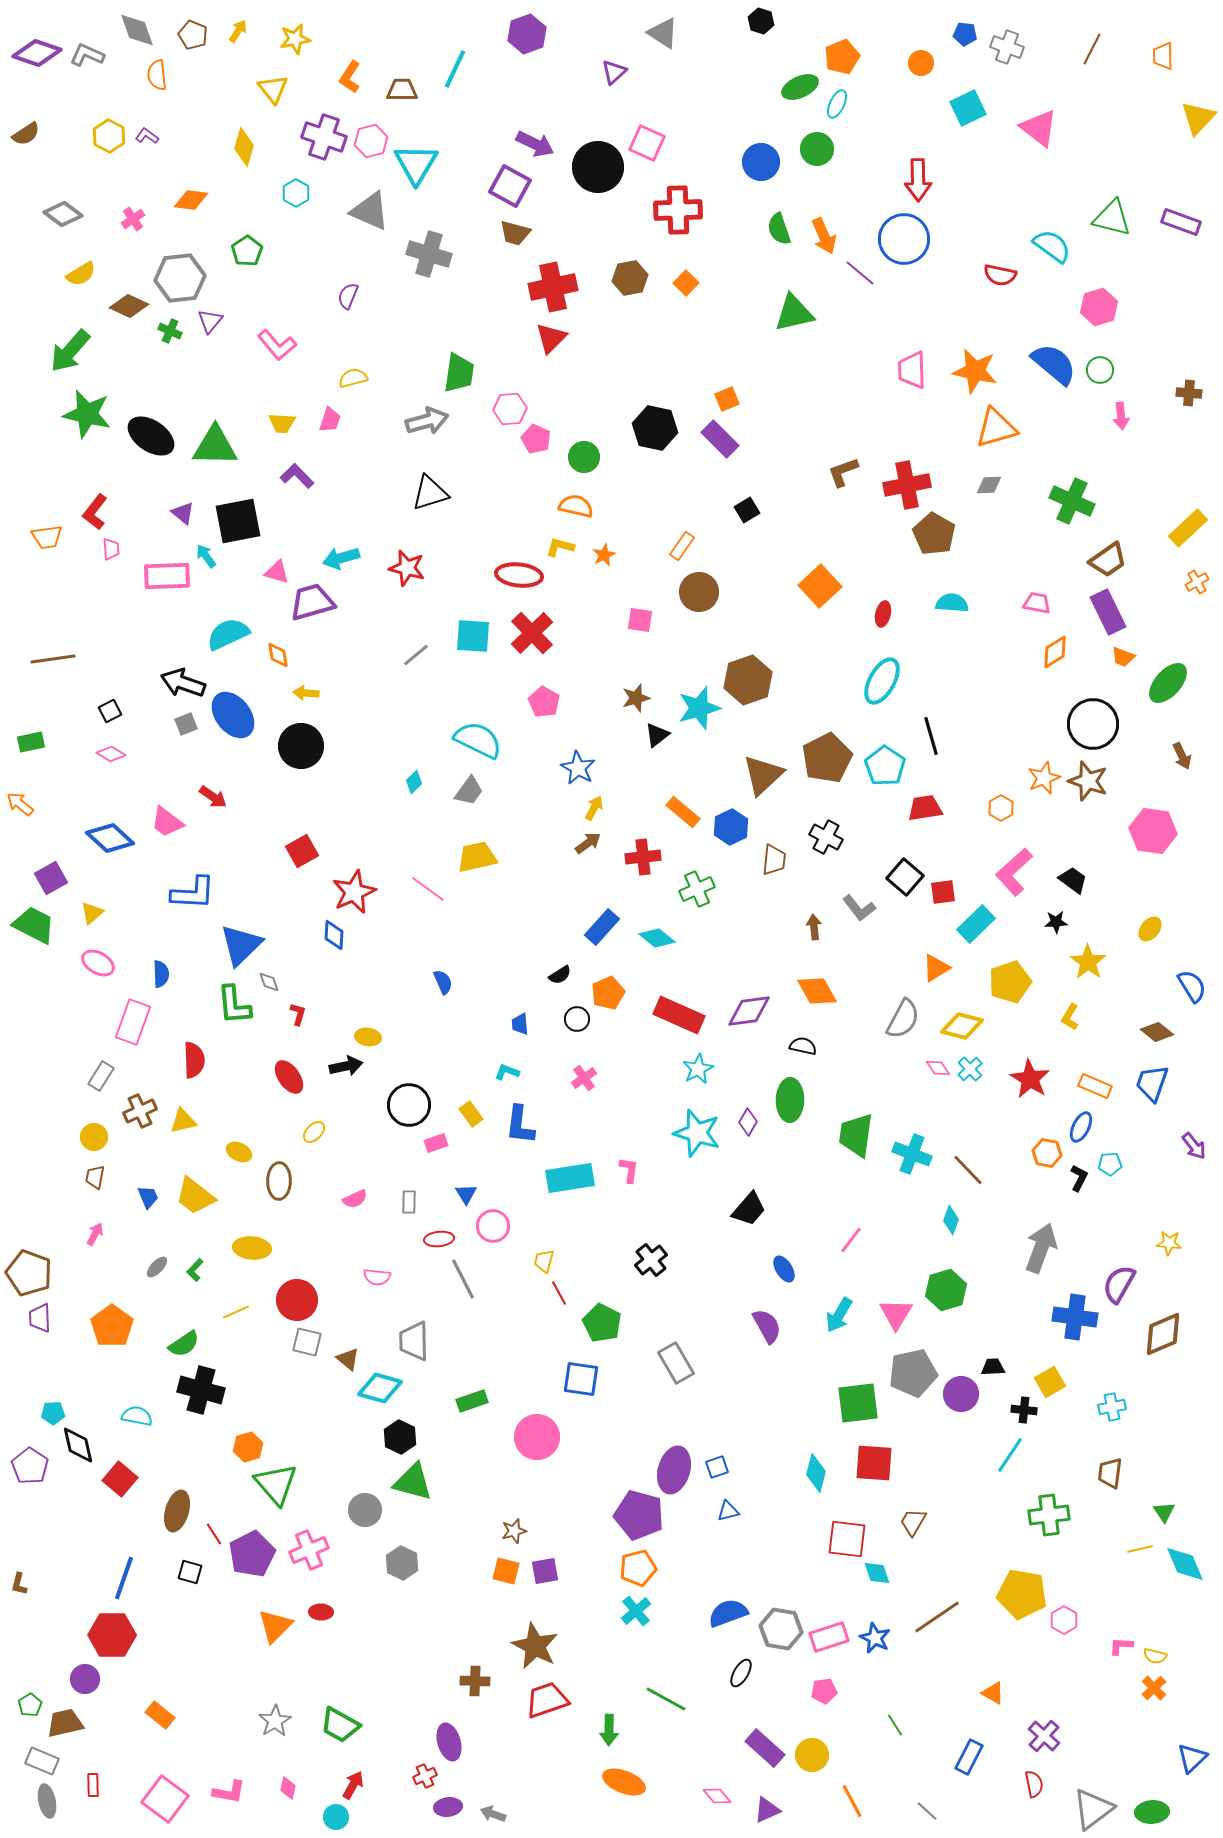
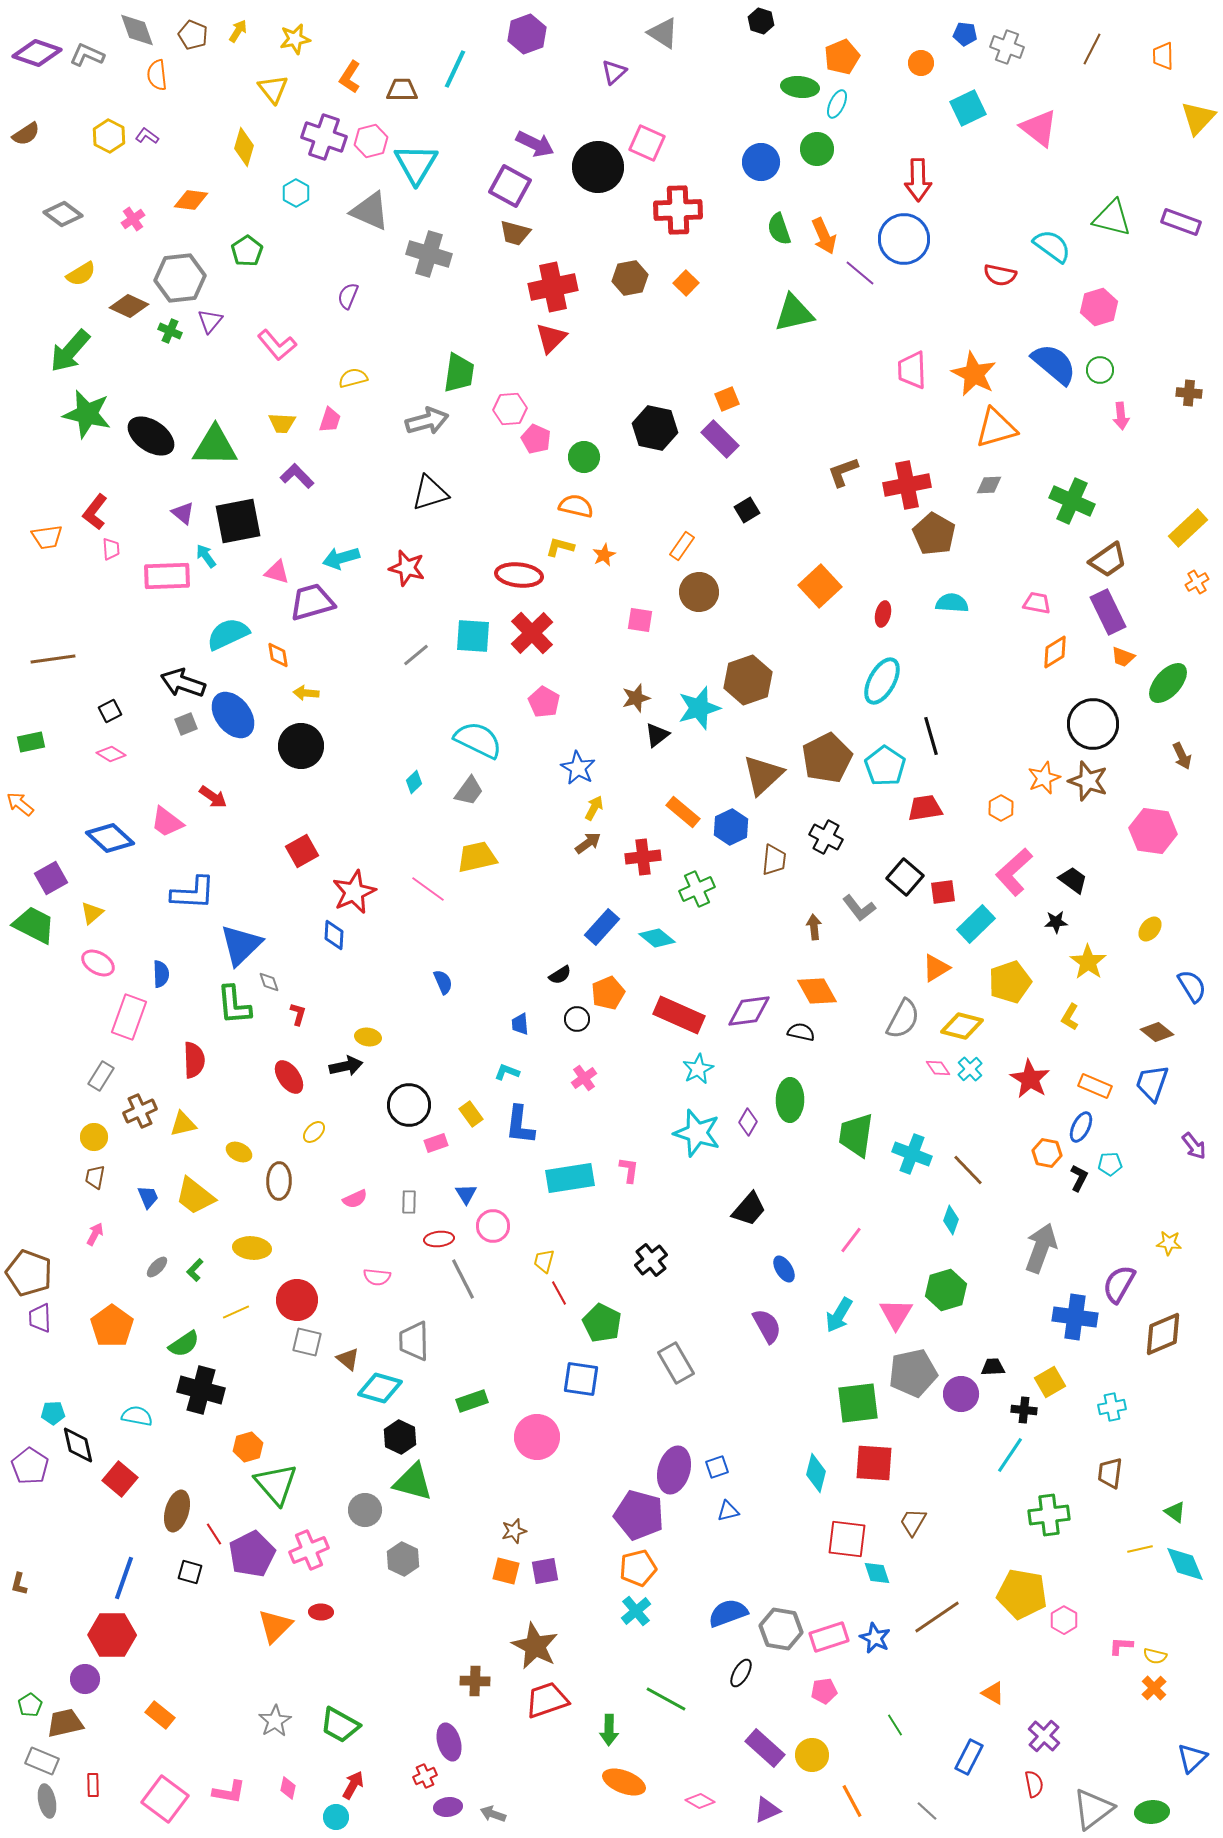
green ellipse at (800, 87): rotated 30 degrees clockwise
orange star at (975, 371): moved 1 px left, 3 px down; rotated 15 degrees clockwise
pink rectangle at (133, 1022): moved 4 px left, 5 px up
black semicircle at (803, 1046): moved 2 px left, 14 px up
yellow triangle at (183, 1121): moved 3 px down
green triangle at (1164, 1512): moved 11 px right; rotated 20 degrees counterclockwise
gray hexagon at (402, 1563): moved 1 px right, 4 px up
pink diamond at (717, 1796): moved 17 px left, 5 px down; rotated 20 degrees counterclockwise
